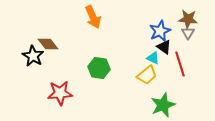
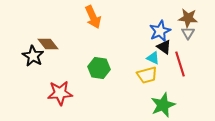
brown star: moved 1 px up
yellow trapezoid: rotated 25 degrees clockwise
